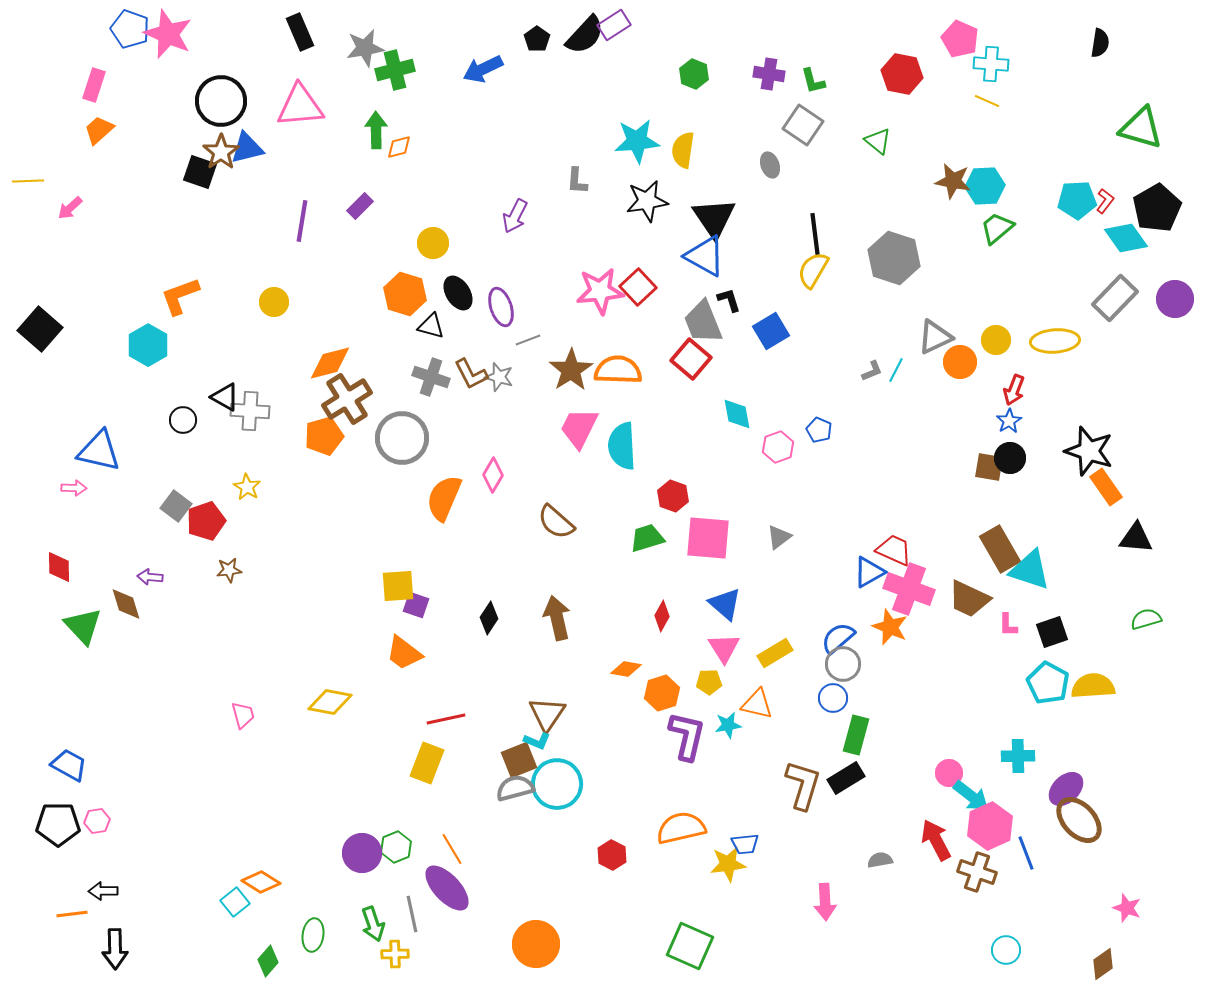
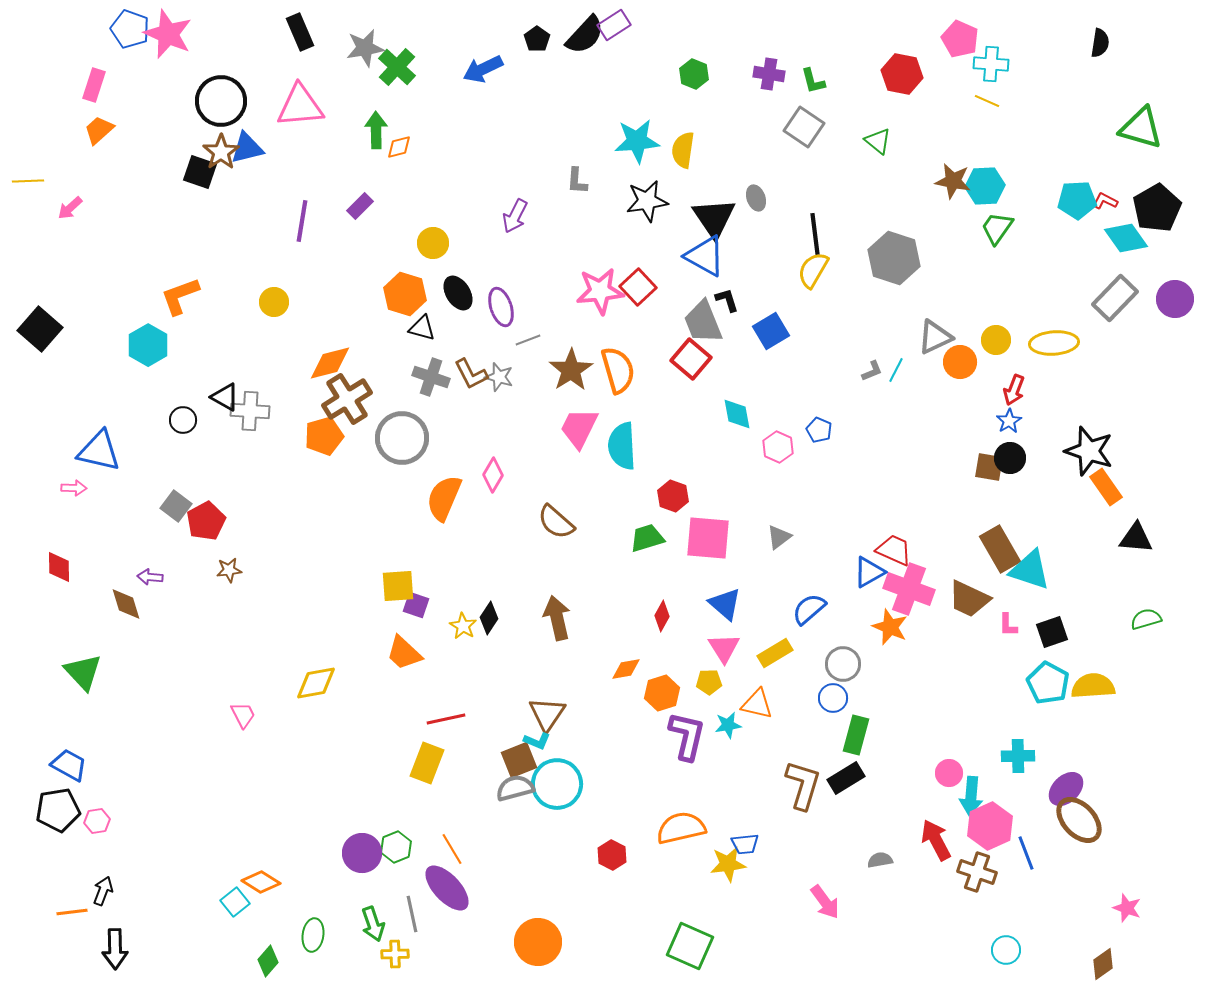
green cross at (395, 70): moved 2 px right, 3 px up; rotated 33 degrees counterclockwise
gray square at (803, 125): moved 1 px right, 2 px down
gray ellipse at (770, 165): moved 14 px left, 33 px down
red L-shape at (1105, 201): rotated 100 degrees counterclockwise
green trapezoid at (997, 228): rotated 15 degrees counterclockwise
black L-shape at (729, 300): moved 2 px left
black triangle at (431, 326): moved 9 px left, 2 px down
yellow ellipse at (1055, 341): moved 1 px left, 2 px down
orange semicircle at (618, 370): rotated 72 degrees clockwise
pink hexagon at (778, 447): rotated 16 degrees counterclockwise
yellow star at (247, 487): moved 216 px right, 139 px down
red pentagon at (206, 521): rotated 9 degrees counterclockwise
green triangle at (83, 626): moved 46 px down
blue semicircle at (838, 638): moved 29 px left, 29 px up
orange trapezoid at (404, 653): rotated 6 degrees clockwise
orange diamond at (626, 669): rotated 20 degrees counterclockwise
yellow diamond at (330, 702): moved 14 px left, 19 px up; rotated 21 degrees counterclockwise
pink trapezoid at (243, 715): rotated 12 degrees counterclockwise
cyan arrow at (971, 796): rotated 57 degrees clockwise
black pentagon at (58, 824): moved 14 px up; rotated 9 degrees counterclockwise
black arrow at (103, 891): rotated 112 degrees clockwise
pink arrow at (825, 902): rotated 33 degrees counterclockwise
orange line at (72, 914): moved 2 px up
orange circle at (536, 944): moved 2 px right, 2 px up
